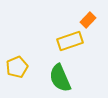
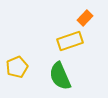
orange rectangle: moved 3 px left, 2 px up
green semicircle: moved 2 px up
